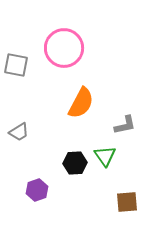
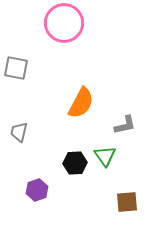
pink circle: moved 25 px up
gray square: moved 3 px down
gray trapezoid: rotated 135 degrees clockwise
